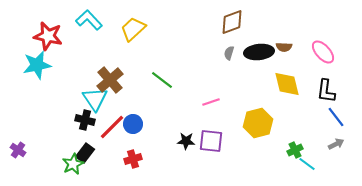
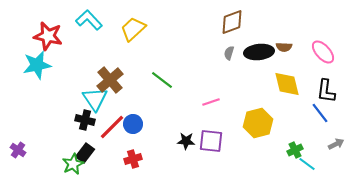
blue line: moved 16 px left, 4 px up
